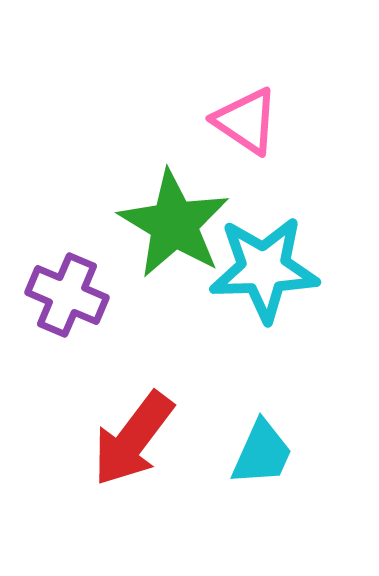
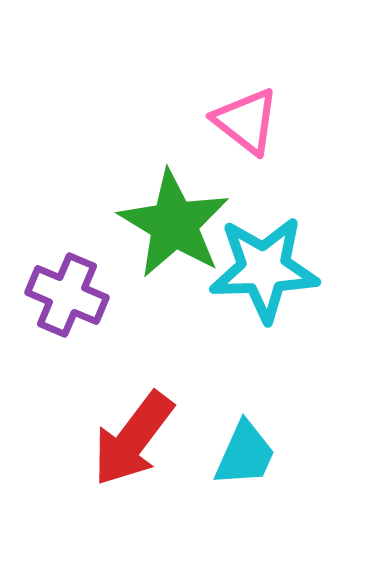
pink triangle: rotated 4 degrees clockwise
cyan trapezoid: moved 17 px left, 1 px down
